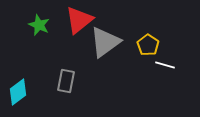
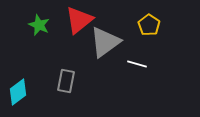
yellow pentagon: moved 1 px right, 20 px up
white line: moved 28 px left, 1 px up
